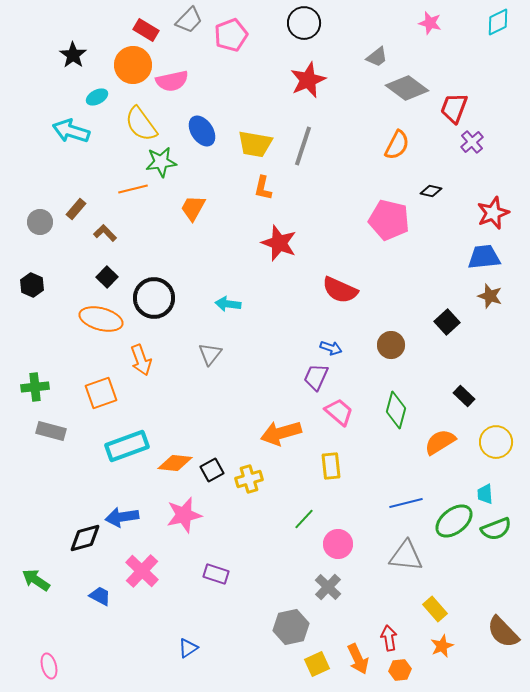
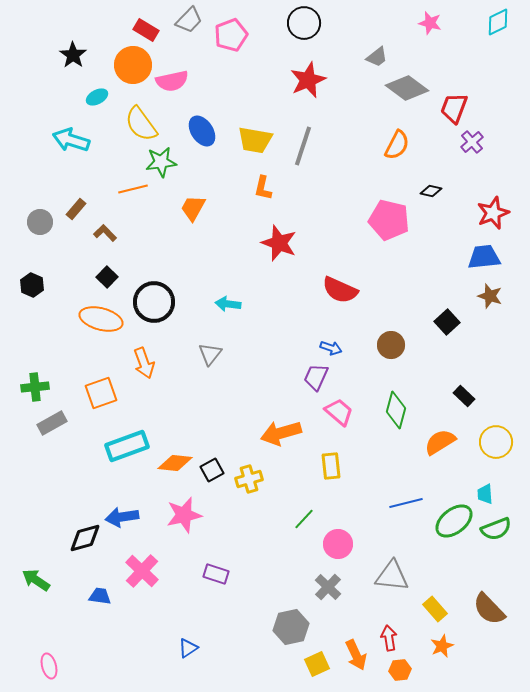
cyan arrow at (71, 131): moved 9 px down
yellow trapezoid at (255, 144): moved 4 px up
black circle at (154, 298): moved 4 px down
orange arrow at (141, 360): moved 3 px right, 3 px down
gray rectangle at (51, 431): moved 1 px right, 8 px up; rotated 44 degrees counterclockwise
gray triangle at (406, 556): moved 14 px left, 20 px down
blue trapezoid at (100, 596): rotated 20 degrees counterclockwise
brown semicircle at (503, 632): moved 14 px left, 23 px up
orange arrow at (358, 659): moved 2 px left, 4 px up
